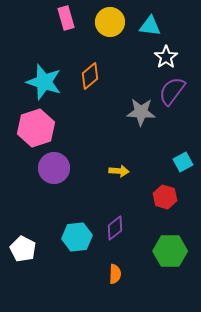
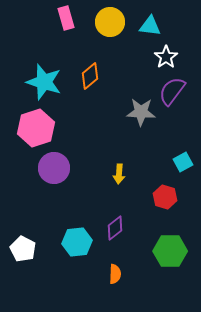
yellow arrow: moved 3 px down; rotated 90 degrees clockwise
cyan hexagon: moved 5 px down
